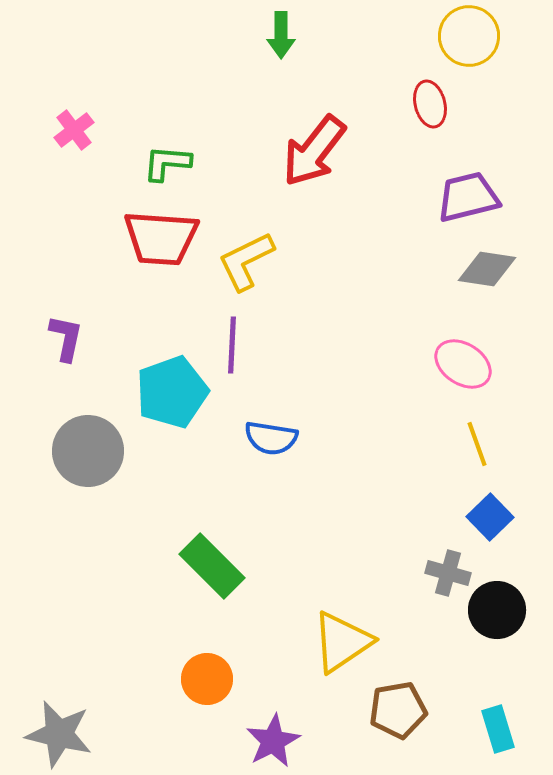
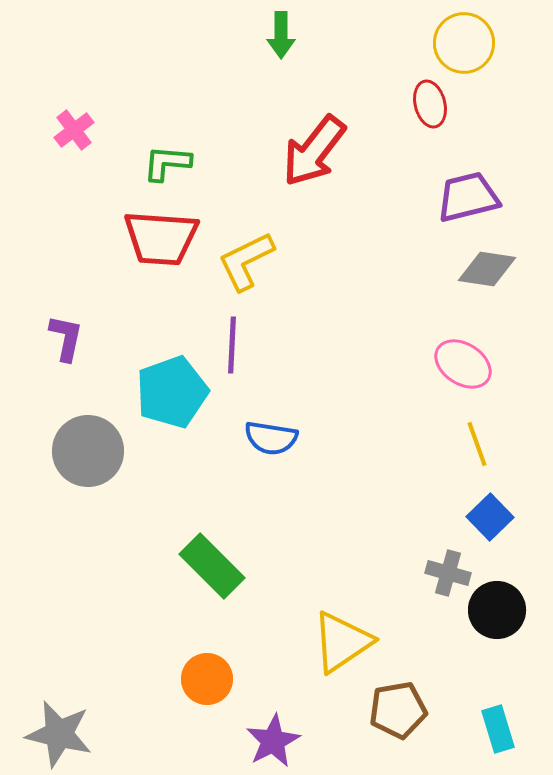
yellow circle: moved 5 px left, 7 px down
